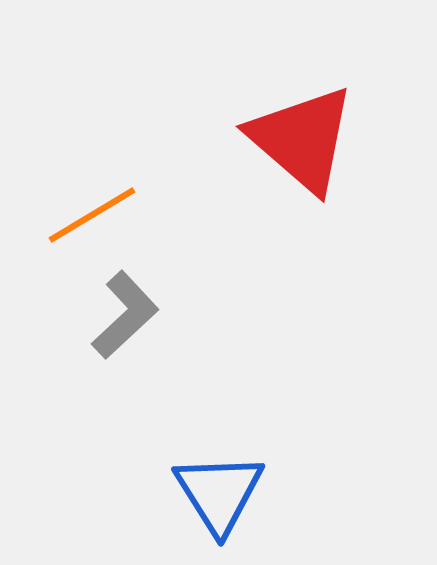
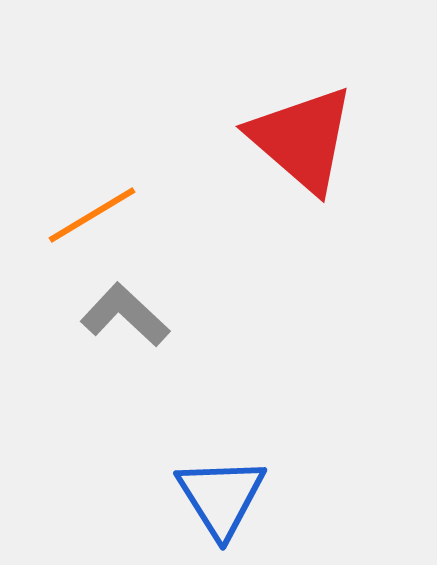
gray L-shape: rotated 94 degrees counterclockwise
blue triangle: moved 2 px right, 4 px down
